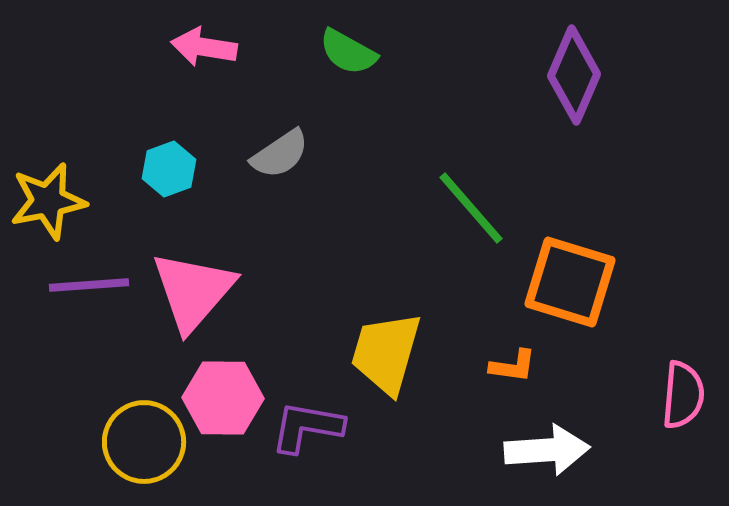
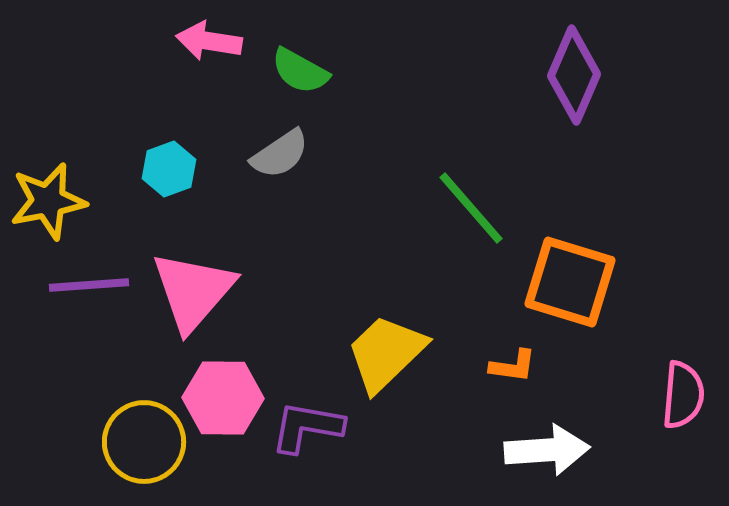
pink arrow: moved 5 px right, 6 px up
green semicircle: moved 48 px left, 19 px down
yellow trapezoid: rotated 30 degrees clockwise
